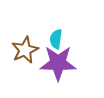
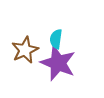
purple star: rotated 21 degrees clockwise
